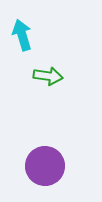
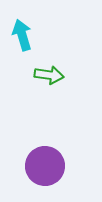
green arrow: moved 1 px right, 1 px up
